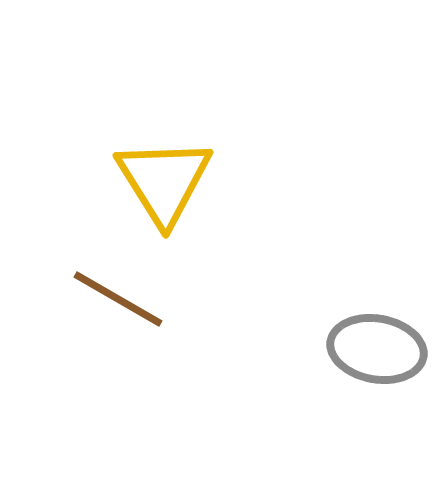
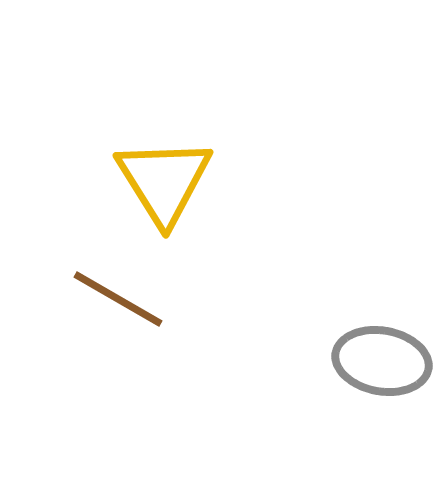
gray ellipse: moved 5 px right, 12 px down
